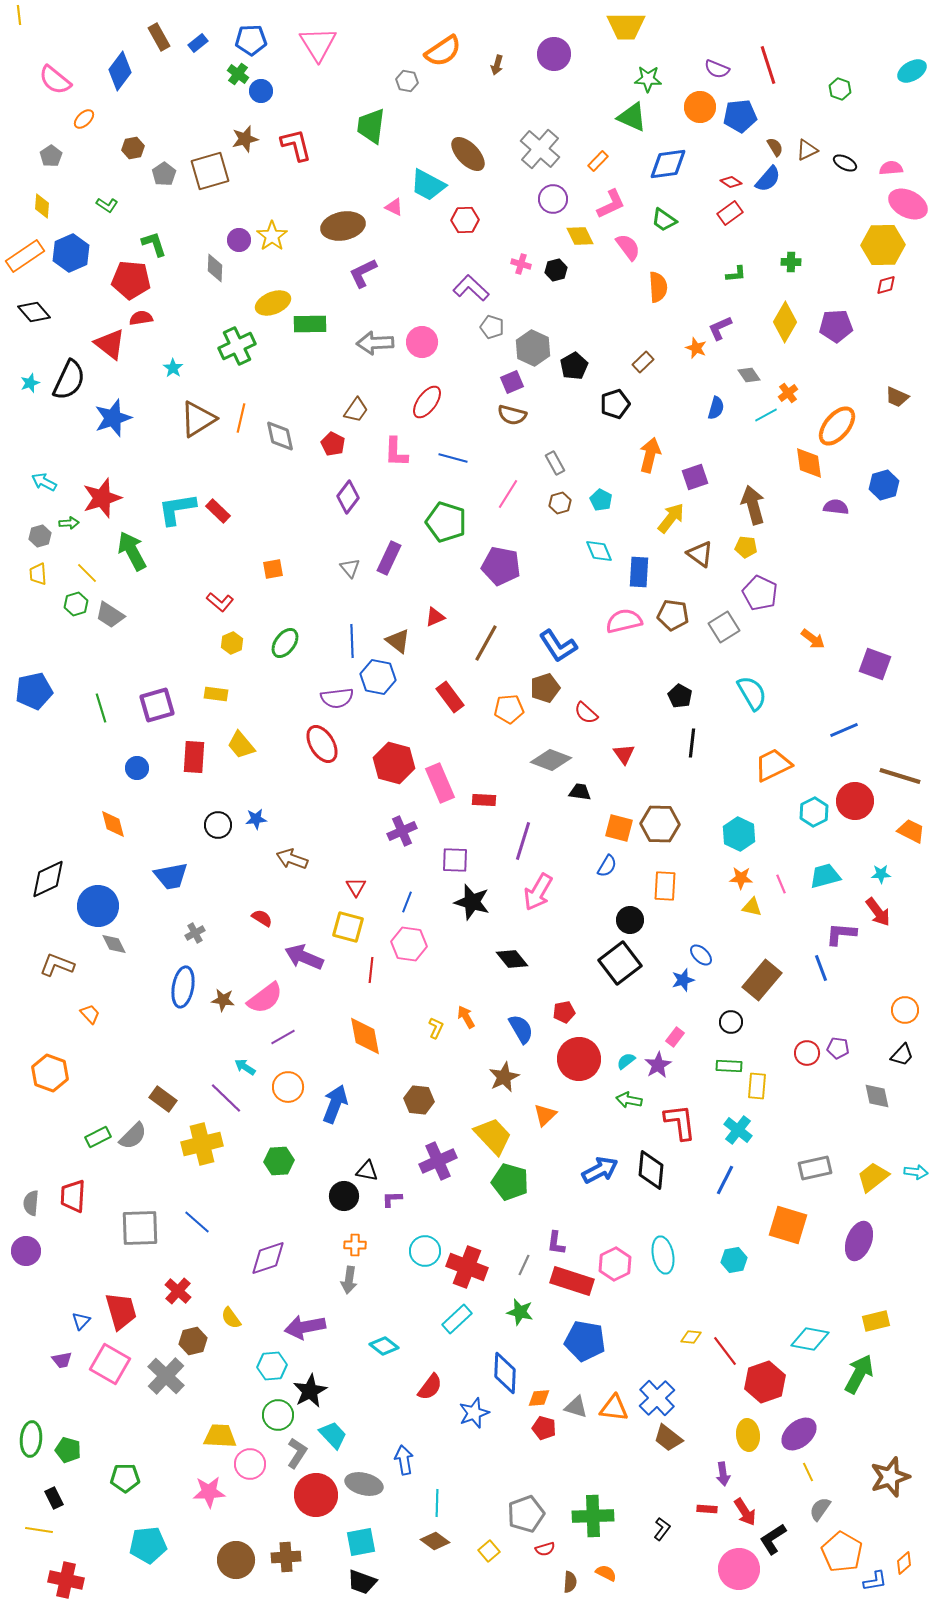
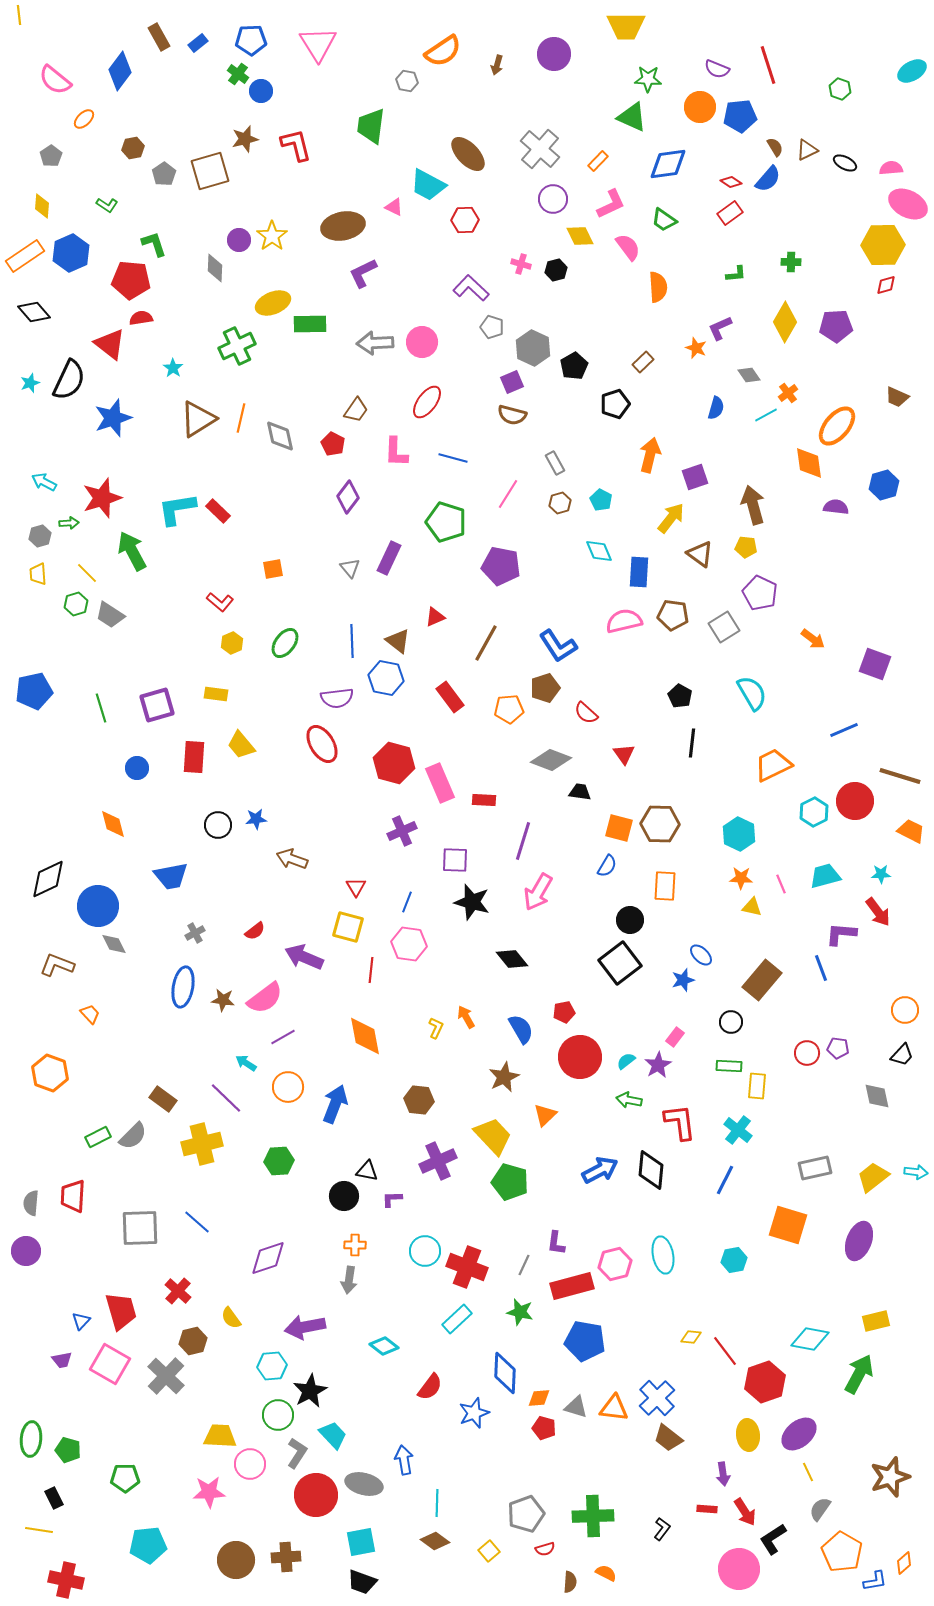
blue hexagon at (378, 677): moved 8 px right, 1 px down
red semicircle at (262, 918): moved 7 px left, 13 px down; rotated 110 degrees clockwise
red circle at (579, 1059): moved 1 px right, 2 px up
cyan arrow at (245, 1067): moved 1 px right, 4 px up
pink hexagon at (615, 1264): rotated 12 degrees clockwise
red rectangle at (572, 1281): moved 5 px down; rotated 33 degrees counterclockwise
